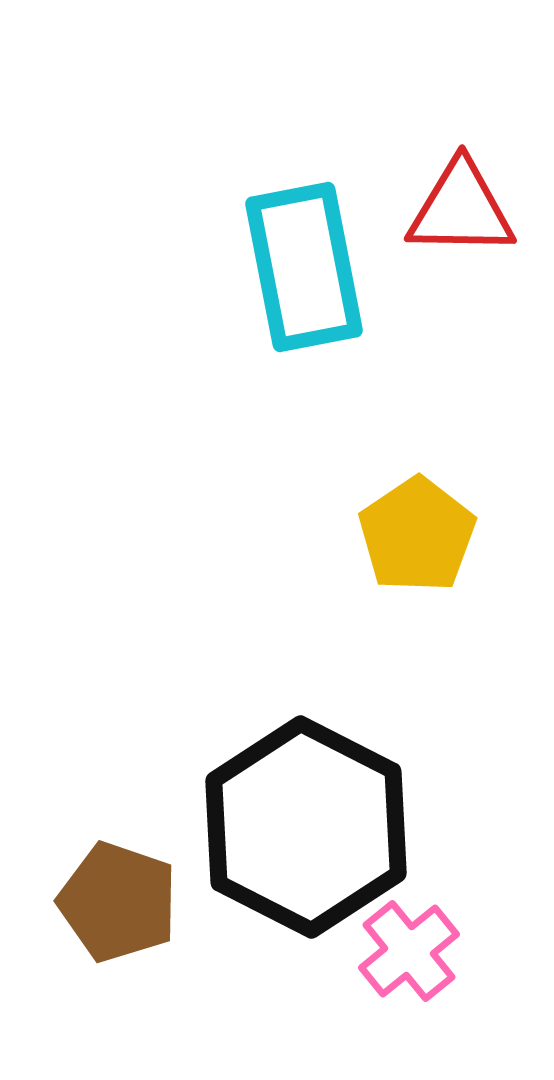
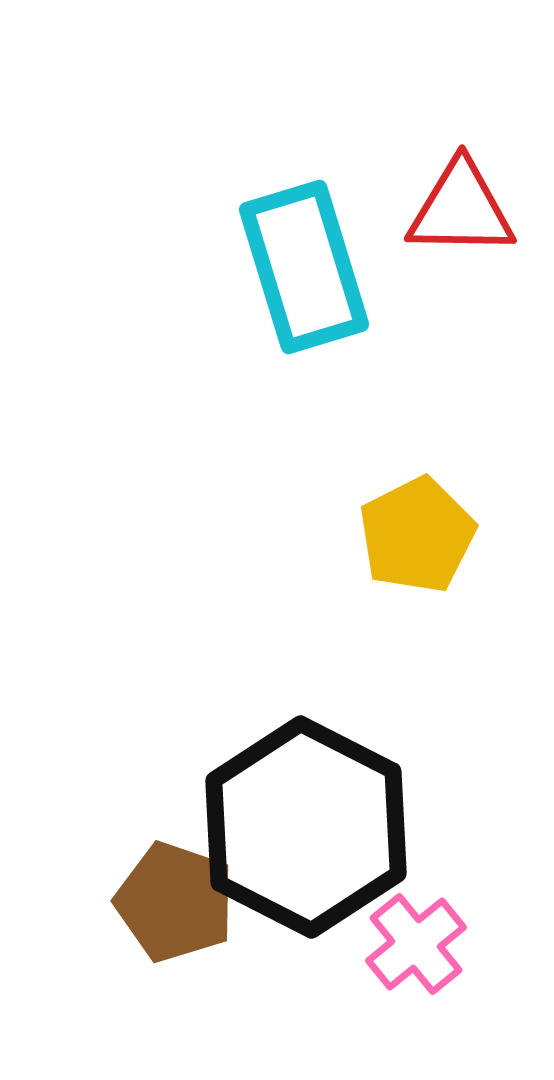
cyan rectangle: rotated 6 degrees counterclockwise
yellow pentagon: rotated 7 degrees clockwise
brown pentagon: moved 57 px right
pink cross: moved 7 px right, 7 px up
